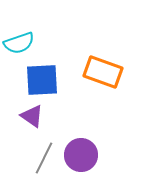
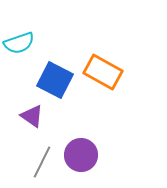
orange rectangle: rotated 9 degrees clockwise
blue square: moved 13 px right; rotated 30 degrees clockwise
gray line: moved 2 px left, 4 px down
